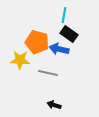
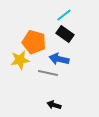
cyan line: rotated 42 degrees clockwise
black rectangle: moved 4 px left
orange pentagon: moved 3 px left
blue arrow: moved 10 px down
yellow star: rotated 12 degrees counterclockwise
